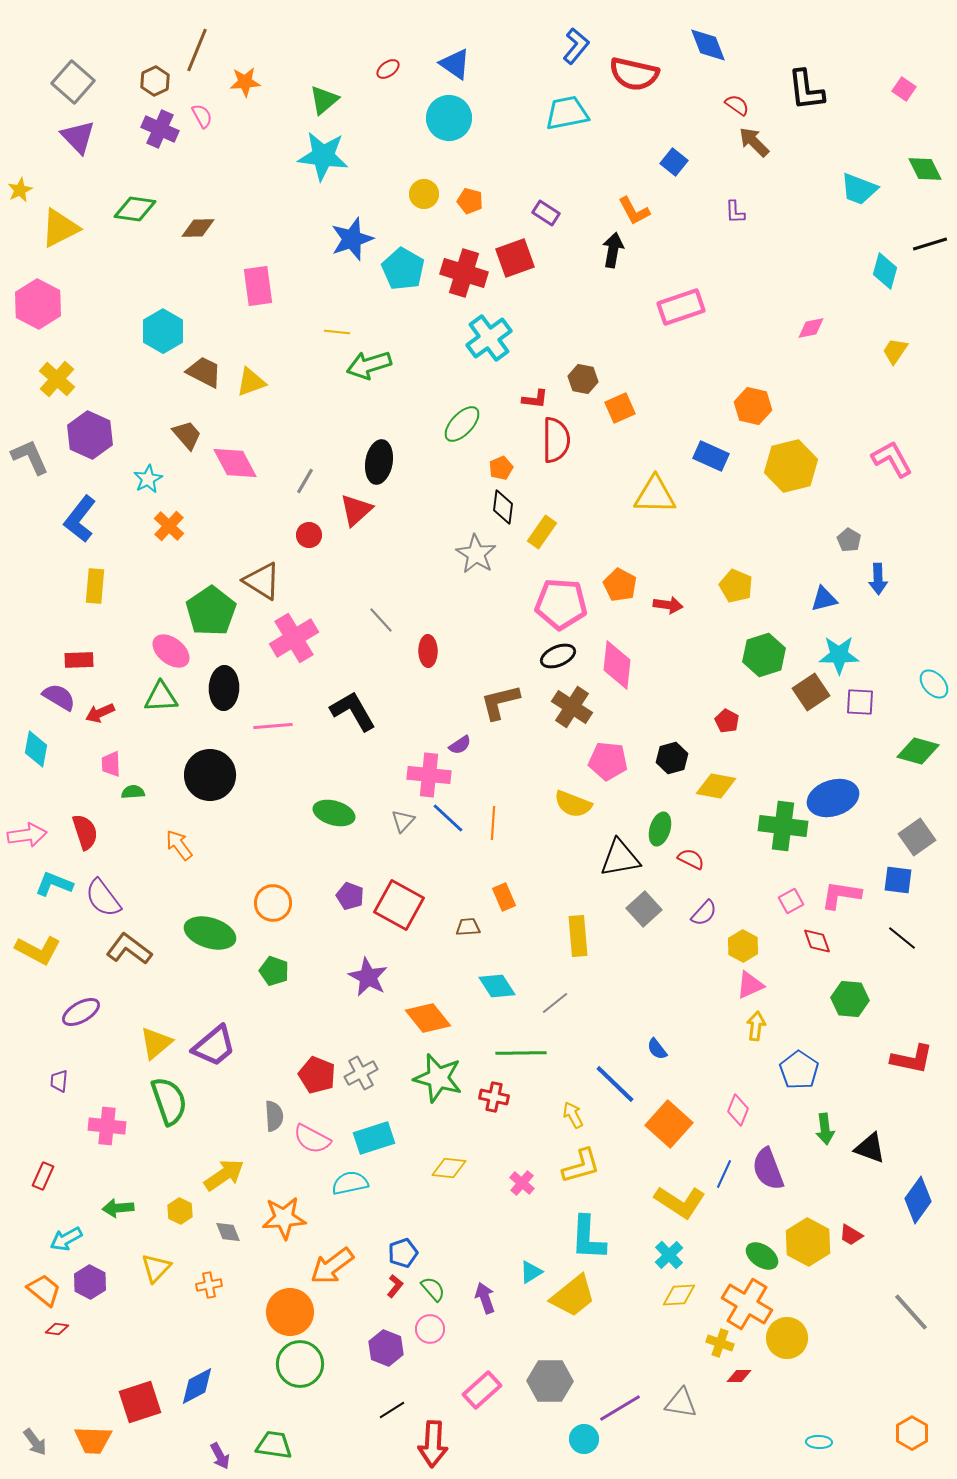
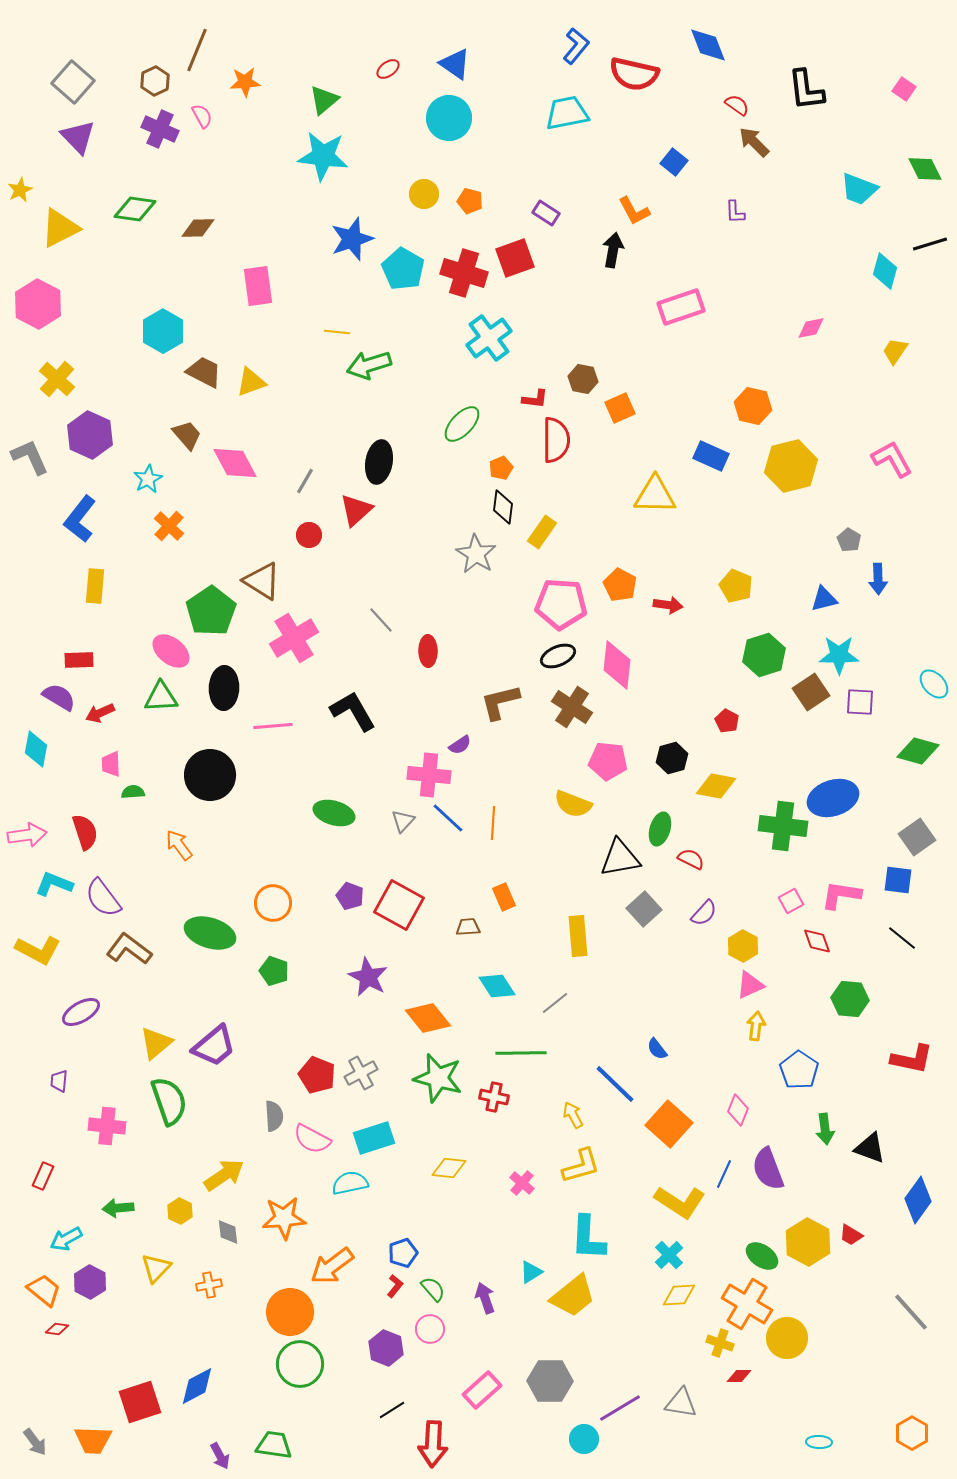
gray diamond at (228, 1232): rotated 16 degrees clockwise
